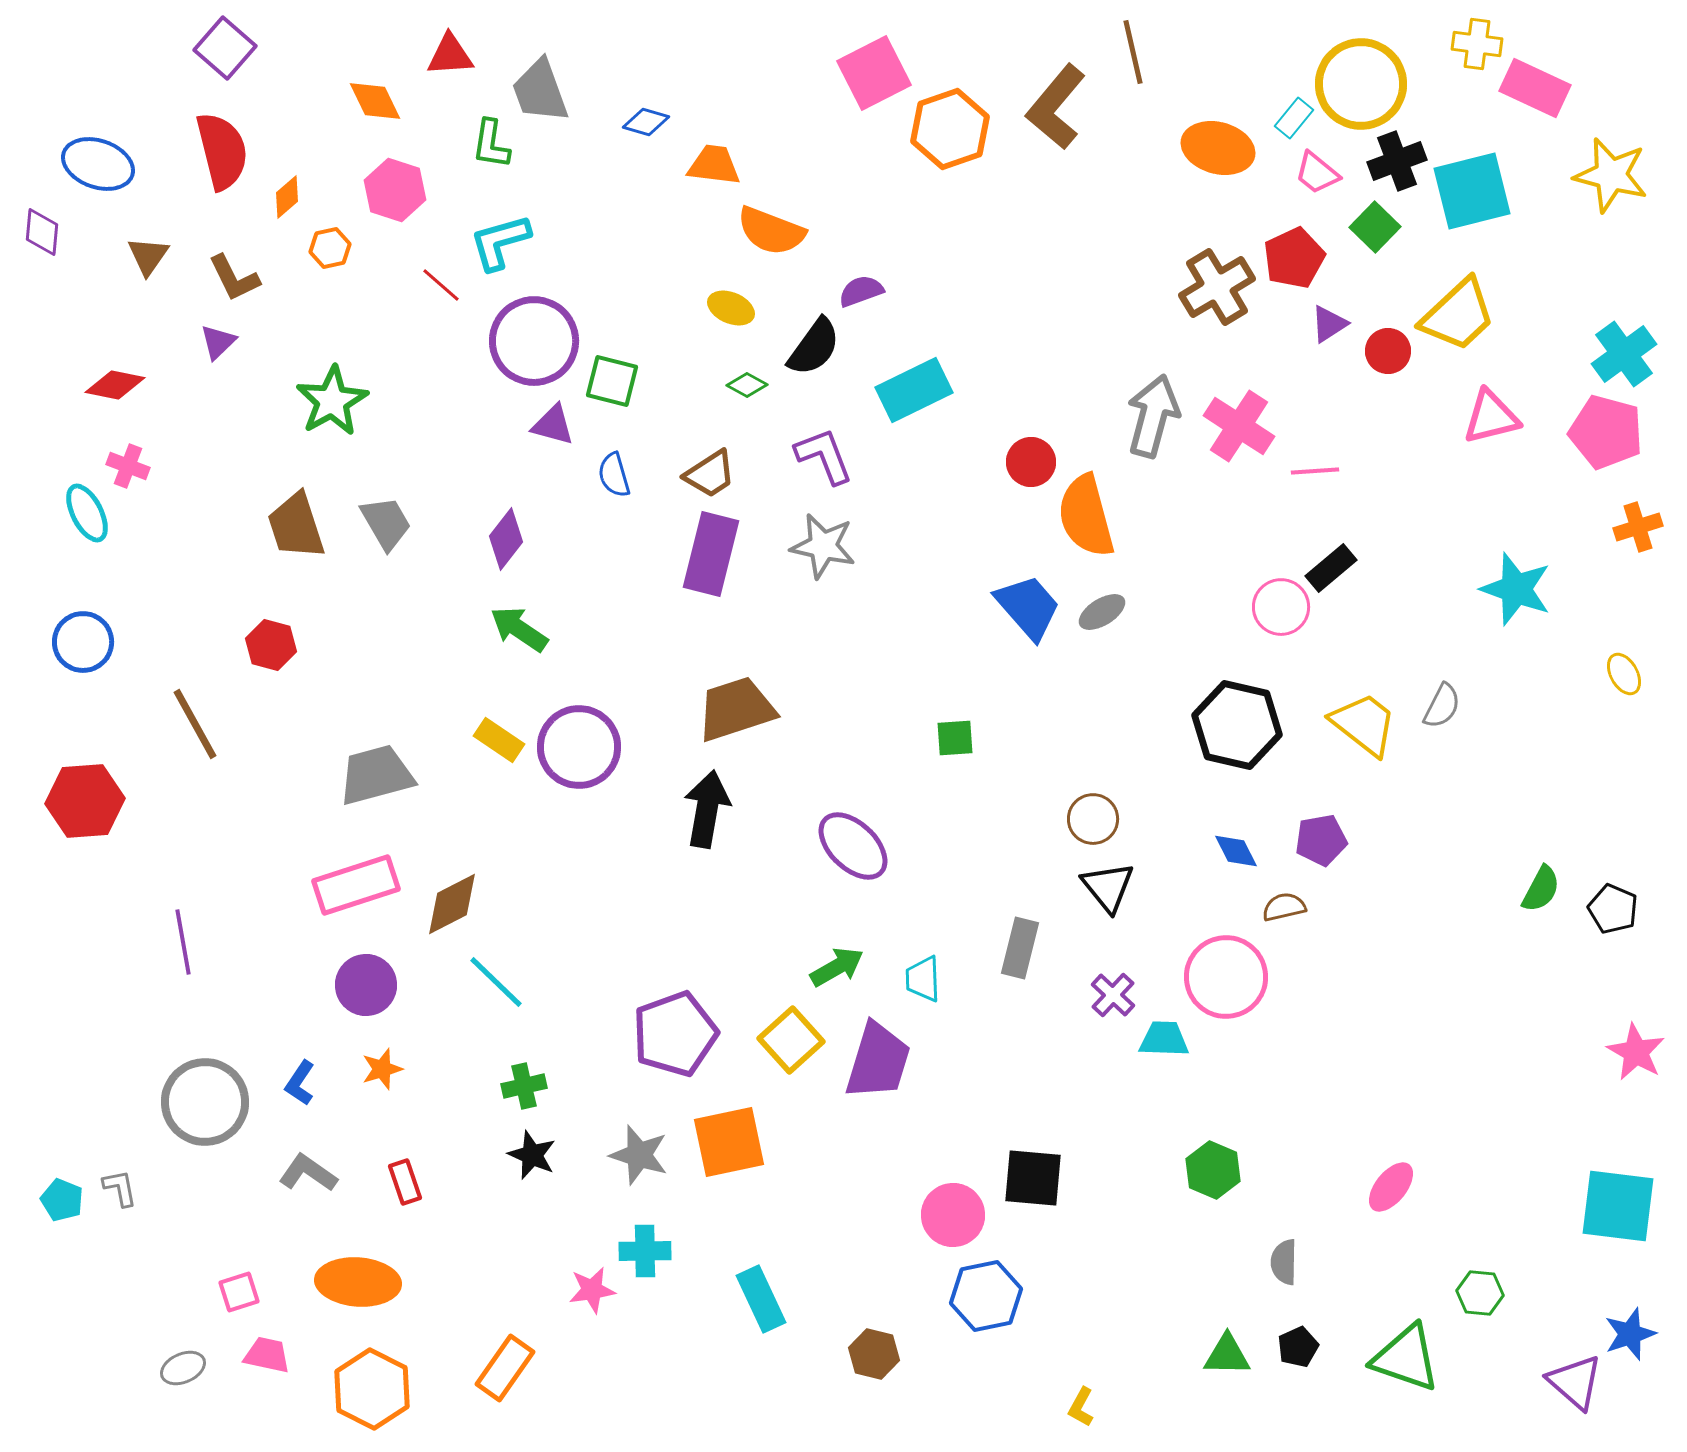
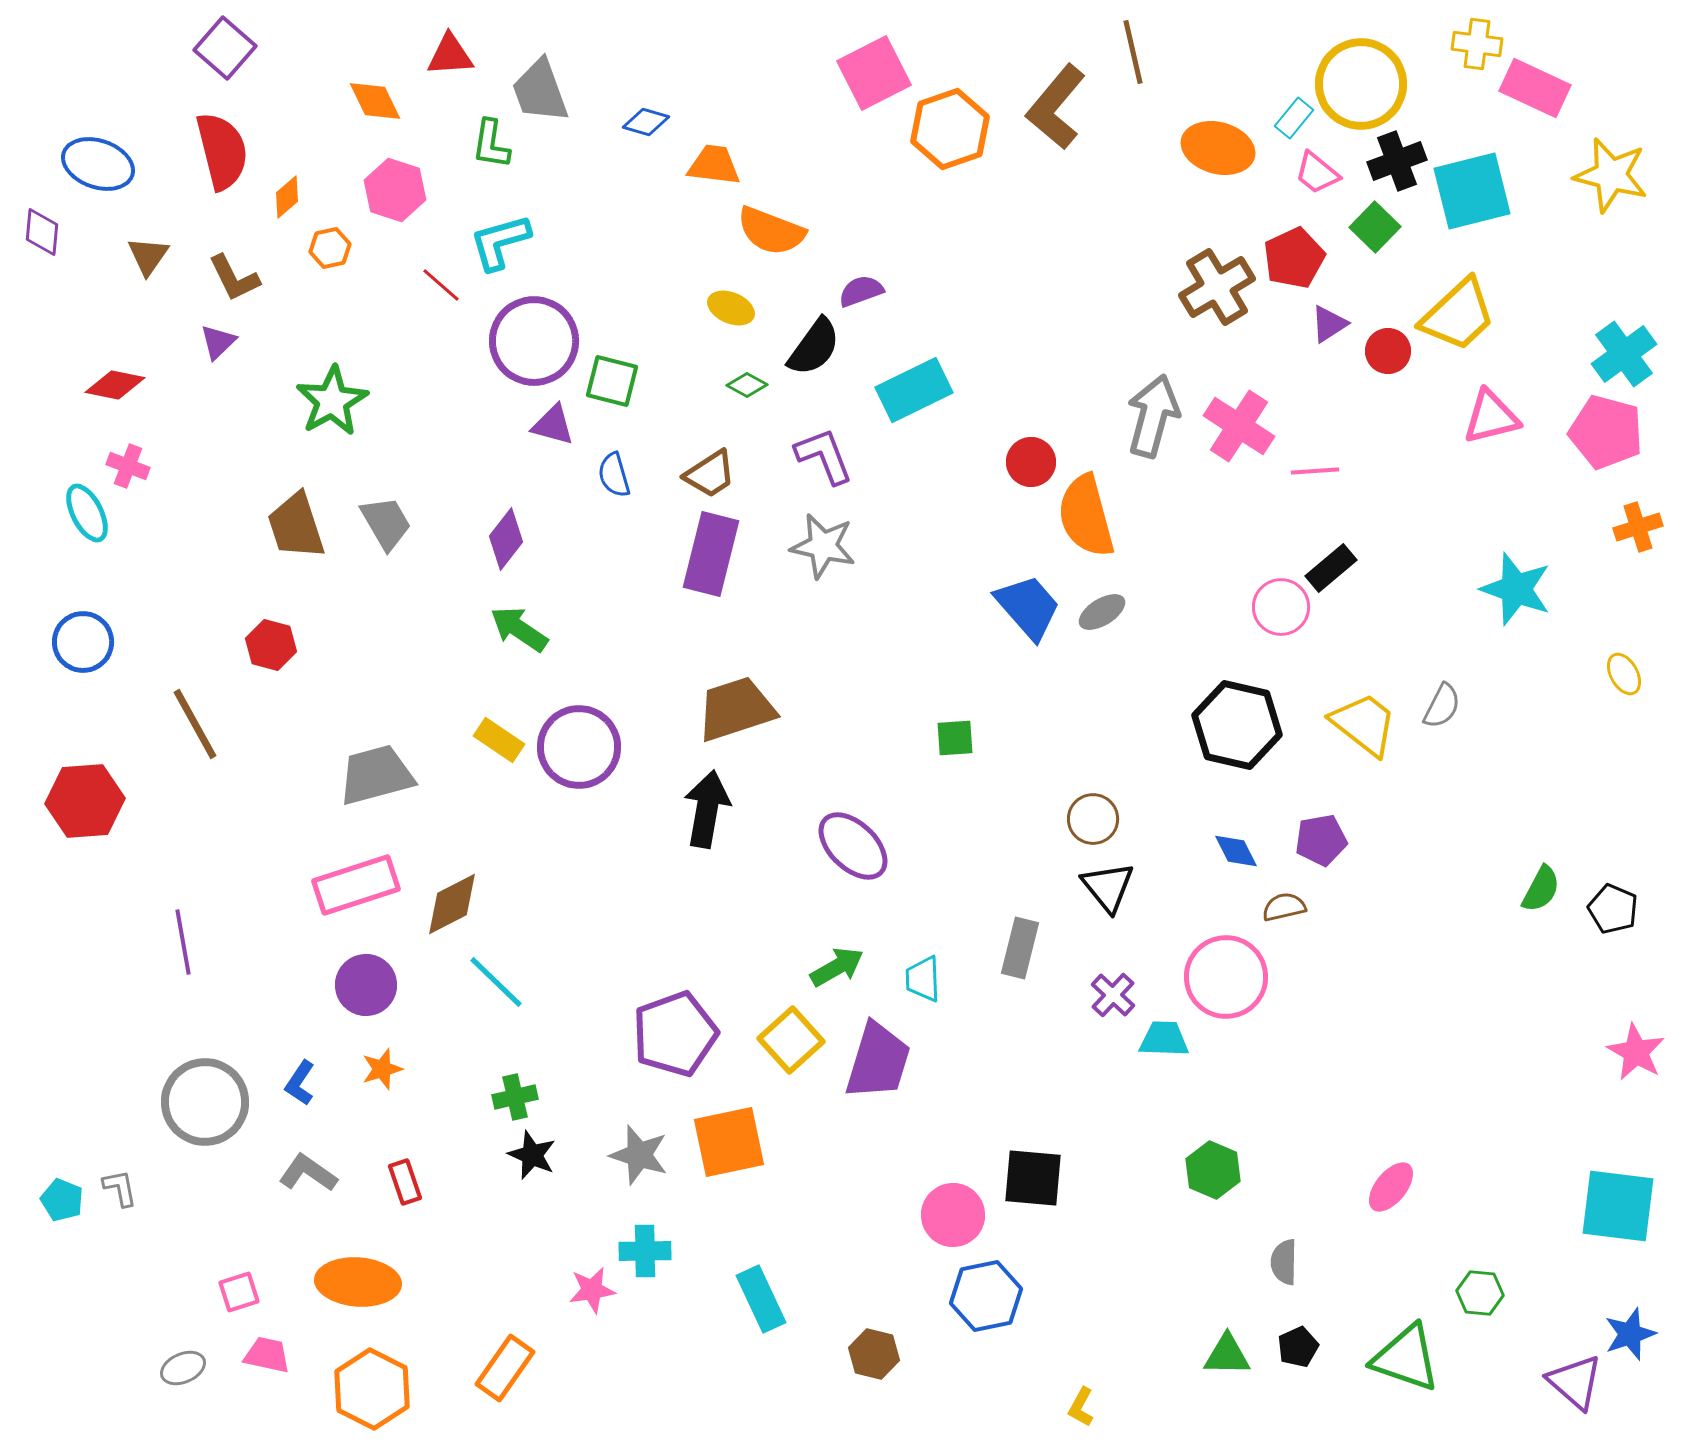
green cross at (524, 1086): moved 9 px left, 11 px down
